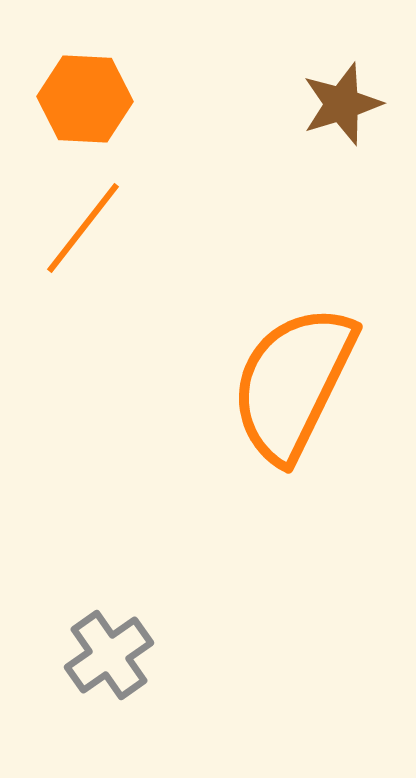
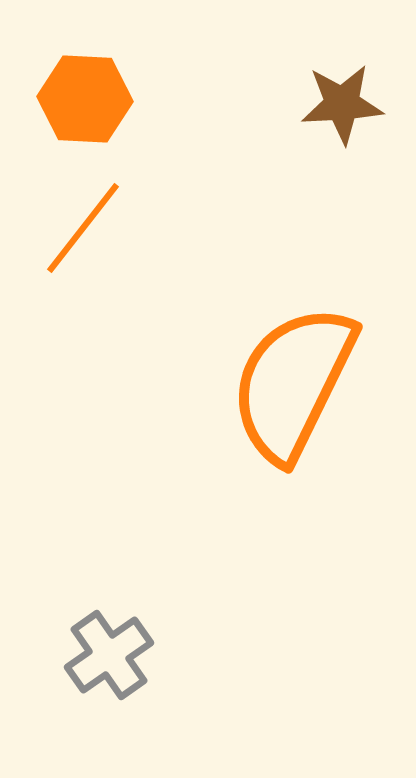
brown star: rotated 14 degrees clockwise
